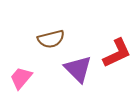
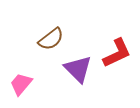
brown semicircle: rotated 24 degrees counterclockwise
pink trapezoid: moved 6 px down
